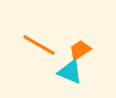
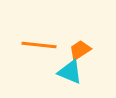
orange line: rotated 24 degrees counterclockwise
